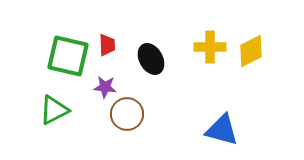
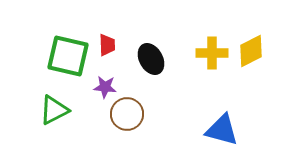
yellow cross: moved 2 px right, 6 px down
